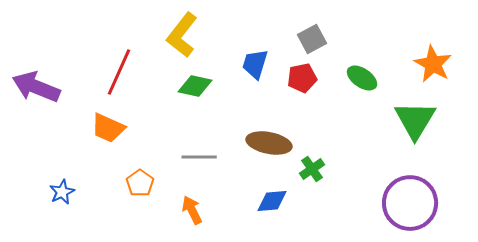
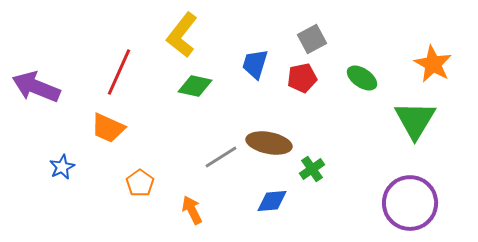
gray line: moved 22 px right; rotated 32 degrees counterclockwise
blue star: moved 25 px up
